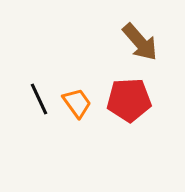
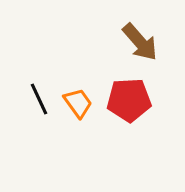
orange trapezoid: moved 1 px right
